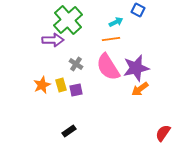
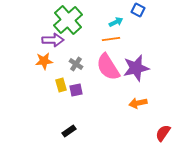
orange star: moved 2 px right, 24 px up; rotated 18 degrees clockwise
orange arrow: moved 2 px left, 14 px down; rotated 24 degrees clockwise
